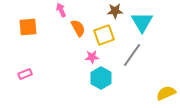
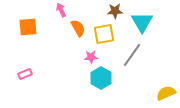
yellow square: moved 1 px up; rotated 10 degrees clockwise
pink star: moved 1 px left
